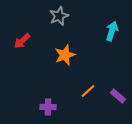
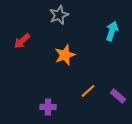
gray star: moved 1 px up
